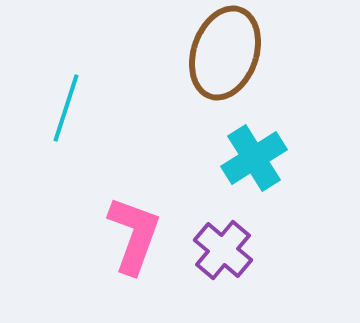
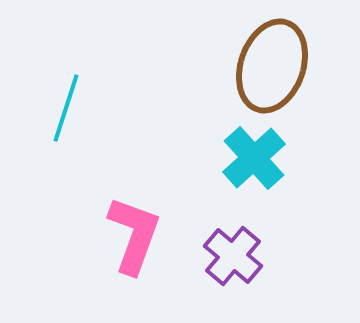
brown ellipse: moved 47 px right, 13 px down
cyan cross: rotated 10 degrees counterclockwise
purple cross: moved 10 px right, 6 px down
